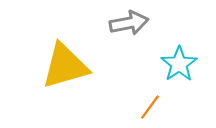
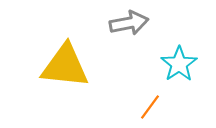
yellow triangle: rotated 22 degrees clockwise
